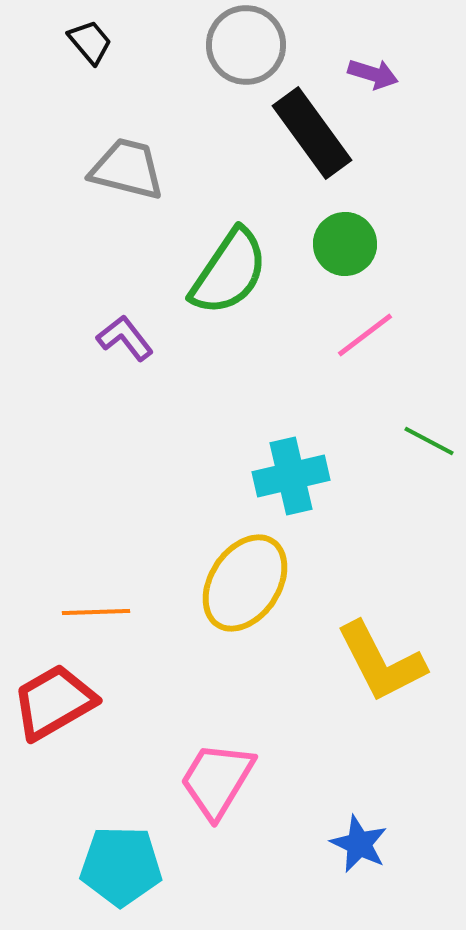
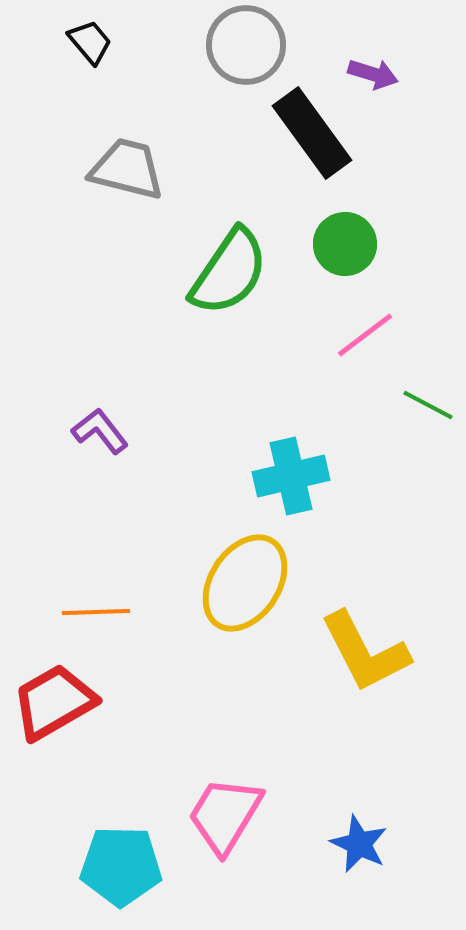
purple L-shape: moved 25 px left, 93 px down
green line: moved 1 px left, 36 px up
yellow L-shape: moved 16 px left, 10 px up
pink trapezoid: moved 8 px right, 35 px down
